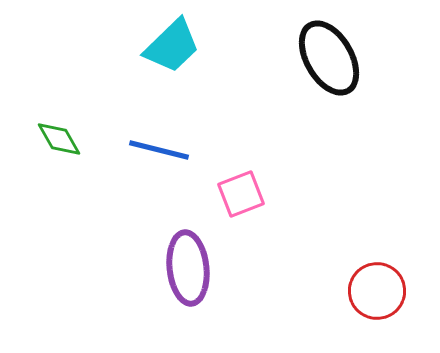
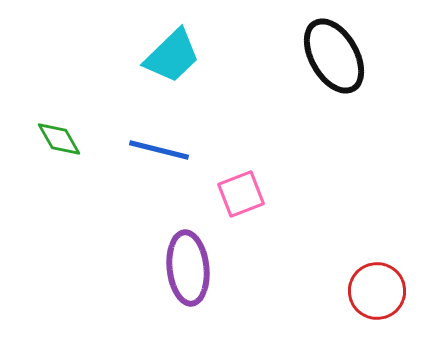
cyan trapezoid: moved 10 px down
black ellipse: moved 5 px right, 2 px up
